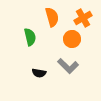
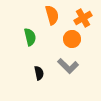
orange semicircle: moved 2 px up
black semicircle: rotated 112 degrees counterclockwise
